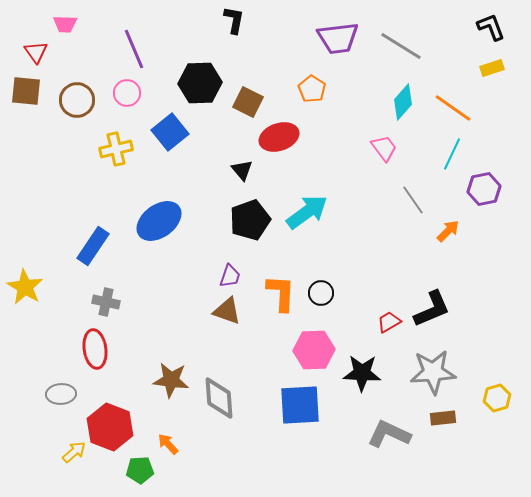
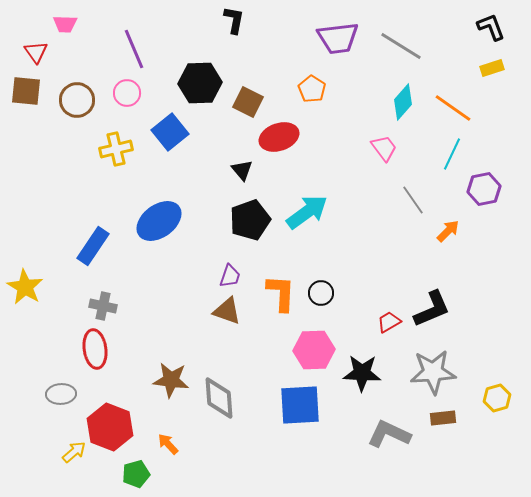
gray cross at (106, 302): moved 3 px left, 4 px down
green pentagon at (140, 470): moved 4 px left, 4 px down; rotated 12 degrees counterclockwise
